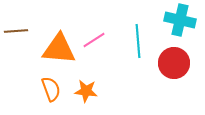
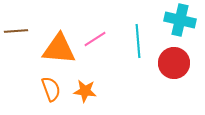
pink line: moved 1 px right, 1 px up
orange star: moved 1 px left
